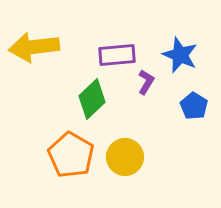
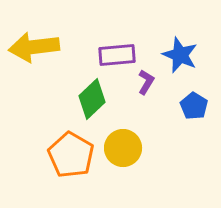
yellow circle: moved 2 px left, 9 px up
